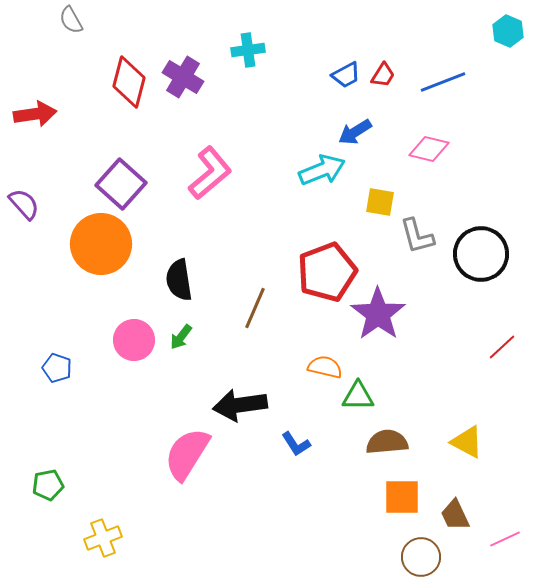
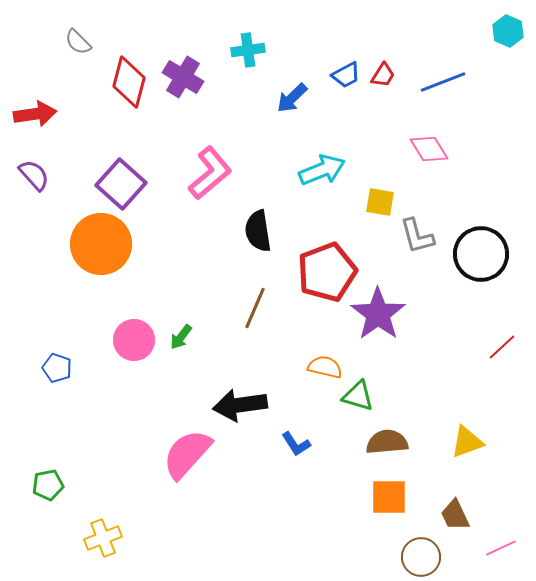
gray semicircle: moved 7 px right, 22 px down; rotated 16 degrees counterclockwise
blue arrow: moved 63 px left, 34 px up; rotated 12 degrees counterclockwise
pink diamond: rotated 45 degrees clockwise
purple semicircle: moved 10 px right, 29 px up
black semicircle: moved 79 px right, 49 px up
green triangle: rotated 16 degrees clockwise
yellow triangle: rotated 48 degrees counterclockwise
pink semicircle: rotated 10 degrees clockwise
orange square: moved 13 px left
pink line: moved 4 px left, 9 px down
